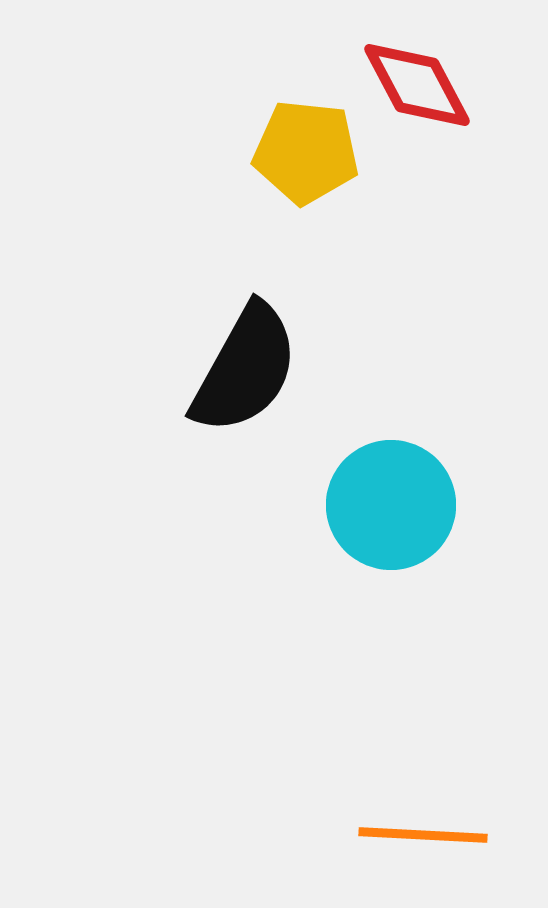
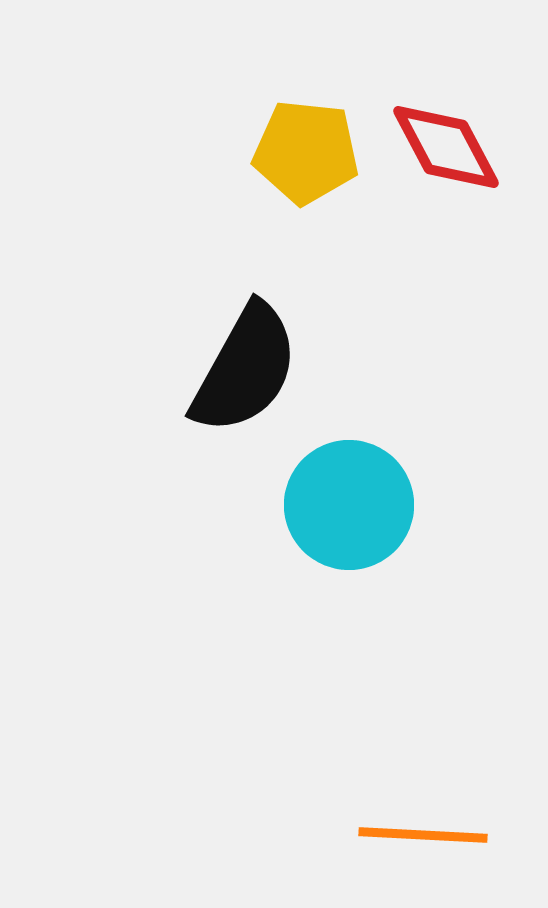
red diamond: moved 29 px right, 62 px down
cyan circle: moved 42 px left
